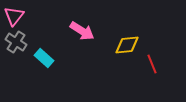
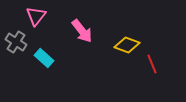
pink triangle: moved 22 px right
pink arrow: rotated 20 degrees clockwise
yellow diamond: rotated 25 degrees clockwise
